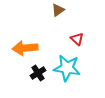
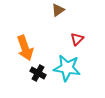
red triangle: rotated 32 degrees clockwise
orange arrow: rotated 105 degrees counterclockwise
black cross: rotated 28 degrees counterclockwise
